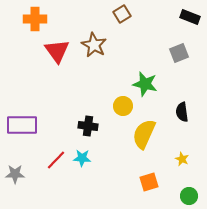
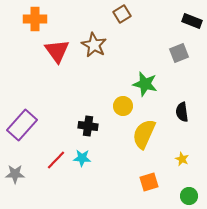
black rectangle: moved 2 px right, 4 px down
purple rectangle: rotated 48 degrees counterclockwise
